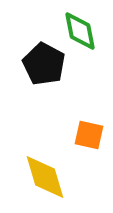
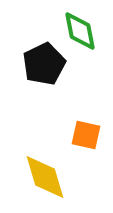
black pentagon: rotated 18 degrees clockwise
orange square: moved 3 px left
